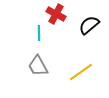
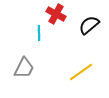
gray trapezoid: moved 14 px left, 2 px down; rotated 125 degrees counterclockwise
